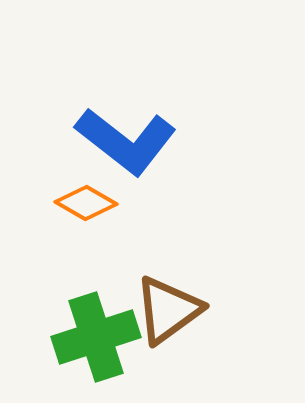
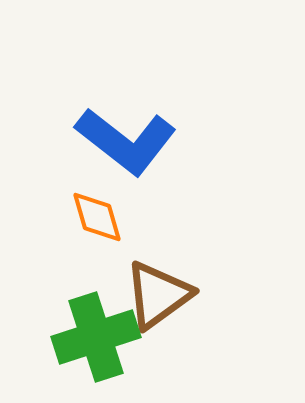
orange diamond: moved 11 px right, 14 px down; rotated 44 degrees clockwise
brown triangle: moved 10 px left, 15 px up
